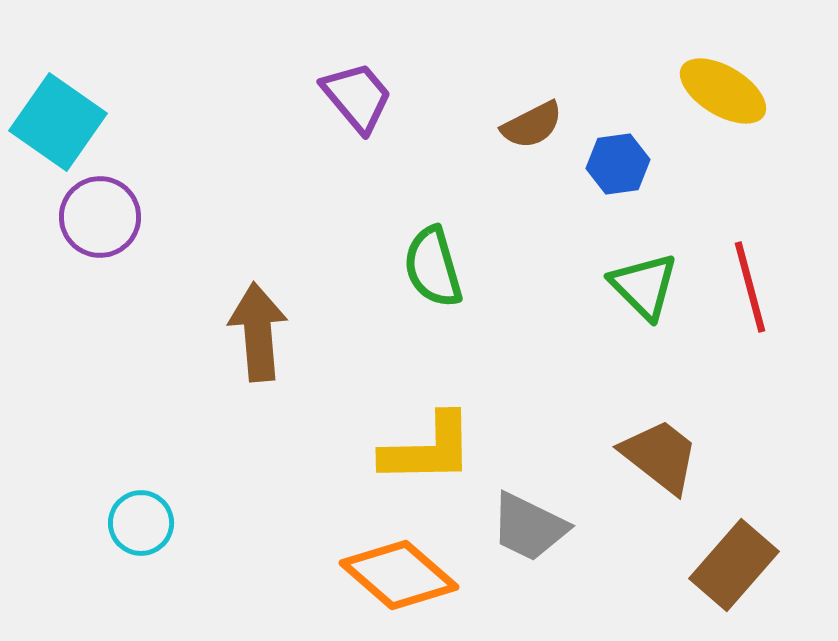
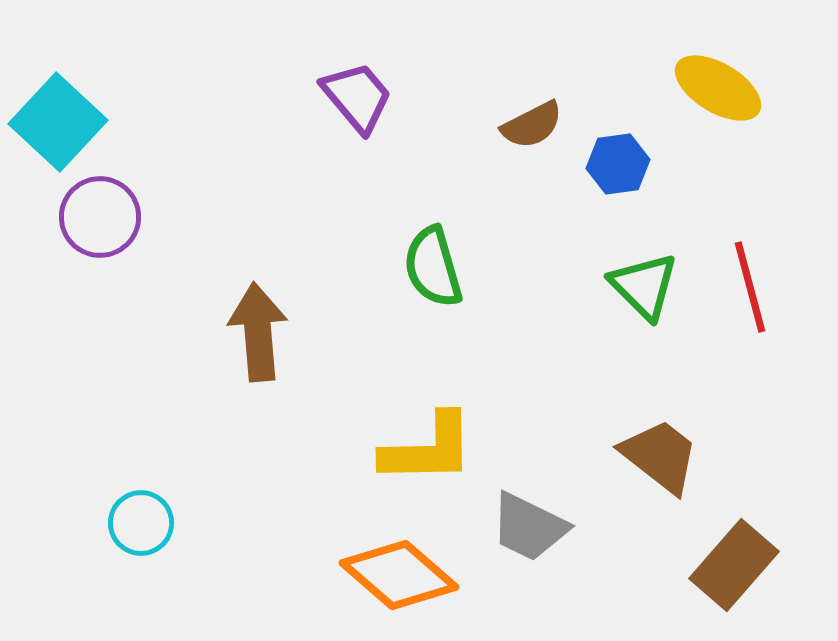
yellow ellipse: moved 5 px left, 3 px up
cyan square: rotated 8 degrees clockwise
